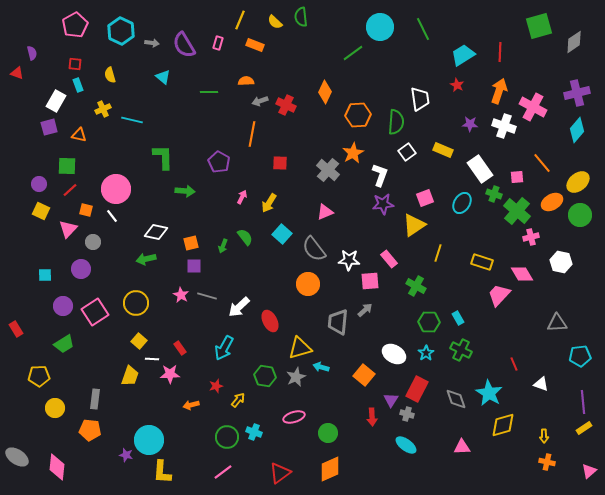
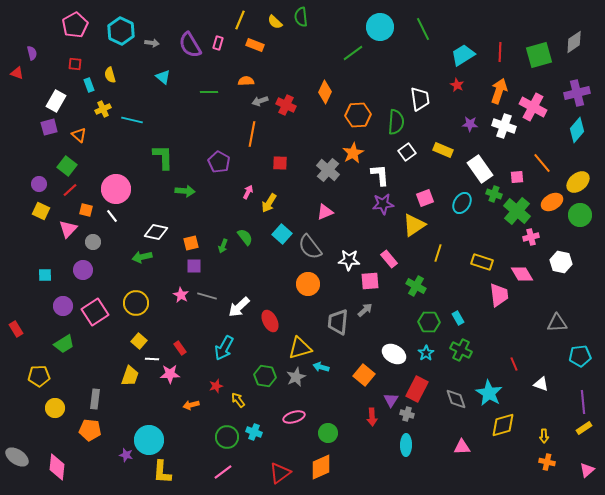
green square at (539, 26): moved 29 px down
purple semicircle at (184, 45): moved 6 px right
cyan rectangle at (78, 85): moved 11 px right
orange triangle at (79, 135): rotated 28 degrees clockwise
green square at (67, 166): rotated 36 degrees clockwise
white L-shape at (380, 175): rotated 25 degrees counterclockwise
pink arrow at (242, 197): moved 6 px right, 5 px up
gray semicircle at (314, 249): moved 4 px left, 2 px up
green arrow at (146, 259): moved 4 px left, 2 px up
purple circle at (81, 269): moved 2 px right, 1 px down
pink trapezoid at (499, 295): rotated 130 degrees clockwise
yellow arrow at (238, 400): rotated 77 degrees counterclockwise
cyan ellipse at (406, 445): rotated 55 degrees clockwise
orange diamond at (330, 469): moved 9 px left, 2 px up
pink triangle at (589, 471): moved 2 px left, 1 px up
